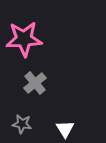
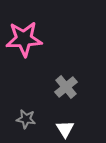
gray cross: moved 31 px right, 4 px down
gray star: moved 4 px right, 5 px up
